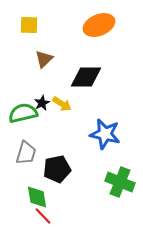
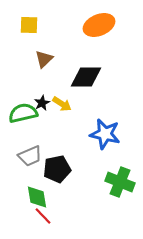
gray trapezoid: moved 4 px right, 3 px down; rotated 50 degrees clockwise
